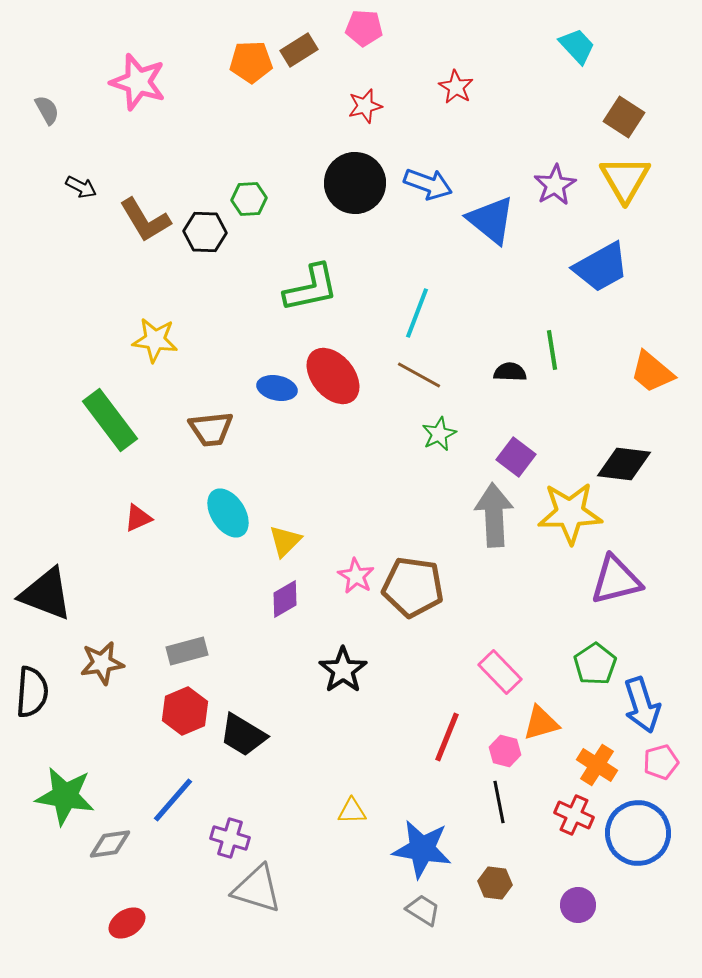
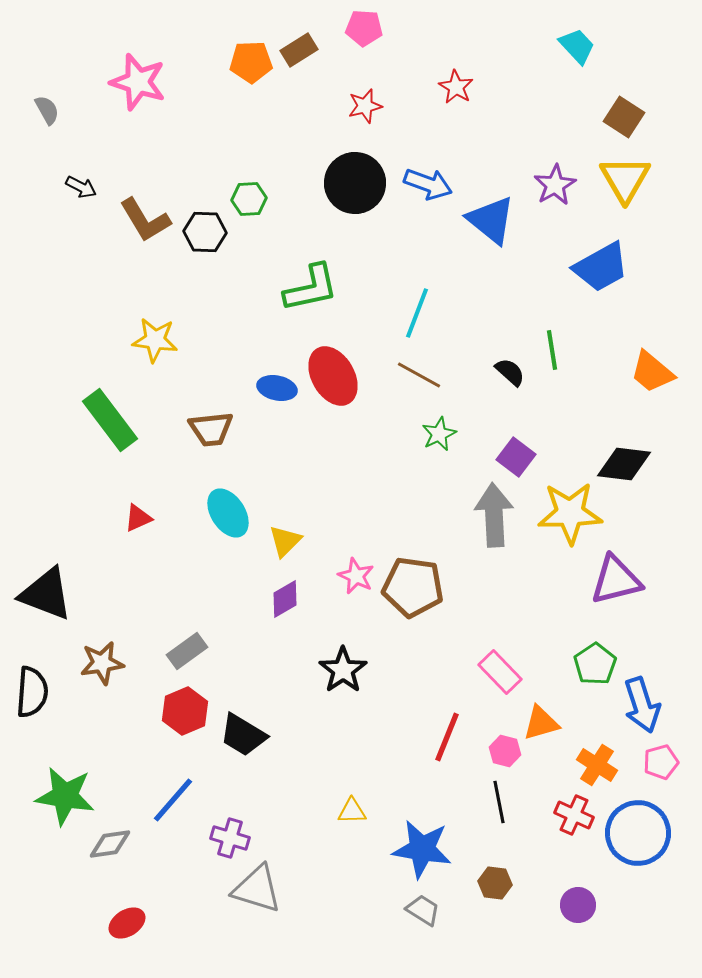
black semicircle at (510, 372): rotated 40 degrees clockwise
red ellipse at (333, 376): rotated 10 degrees clockwise
pink star at (356, 576): rotated 6 degrees counterclockwise
gray rectangle at (187, 651): rotated 21 degrees counterclockwise
